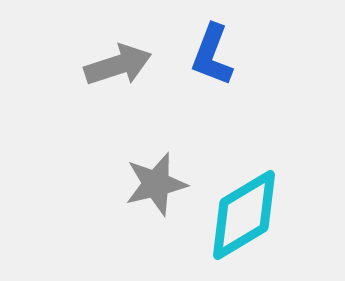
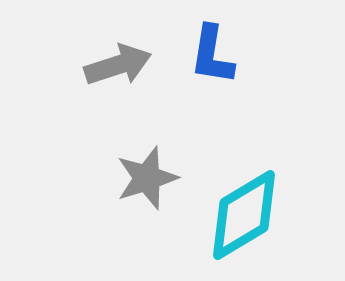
blue L-shape: rotated 12 degrees counterclockwise
gray star: moved 9 px left, 6 px up; rotated 4 degrees counterclockwise
